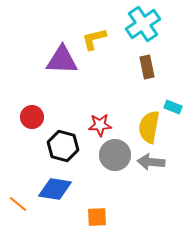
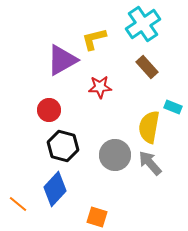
purple triangle: rotated 32 degrees counterclockwise
brown rectangle: rotated 30 degrees counterclockwise
red circle: moved 17 px right, 7 px up
red star: moved 38 px up
gray arrow: moved 1 px left, 1 px down; rotated 44 degrees clockwise
blue diamond: rotated 56 degrees counterclockwise
orange square: rotated 20 degrees clockwise
